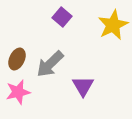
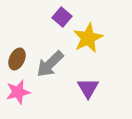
yellow star: moved 25 px left, 13 px down
purple triangle: moved 5 px right, 2 px down
